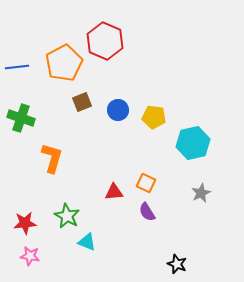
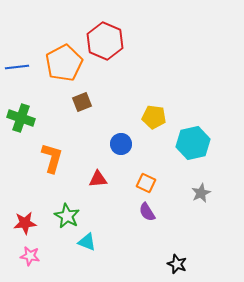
blue circle: moved 3 px right, 34 px down
red triangle: moved 16 px left, 13 px up
